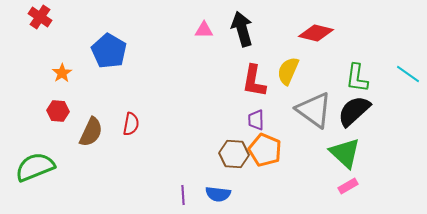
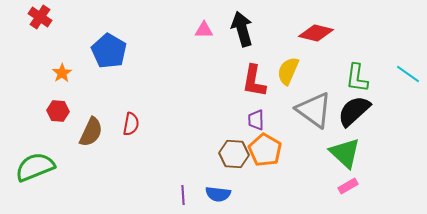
orange pentagon: rotated 8 degrees clockwise
